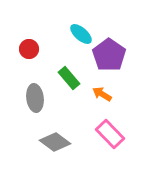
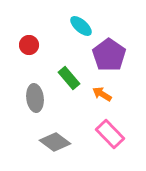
cyan ellipse: moved 8 px up
red circle: moved 4 px up
